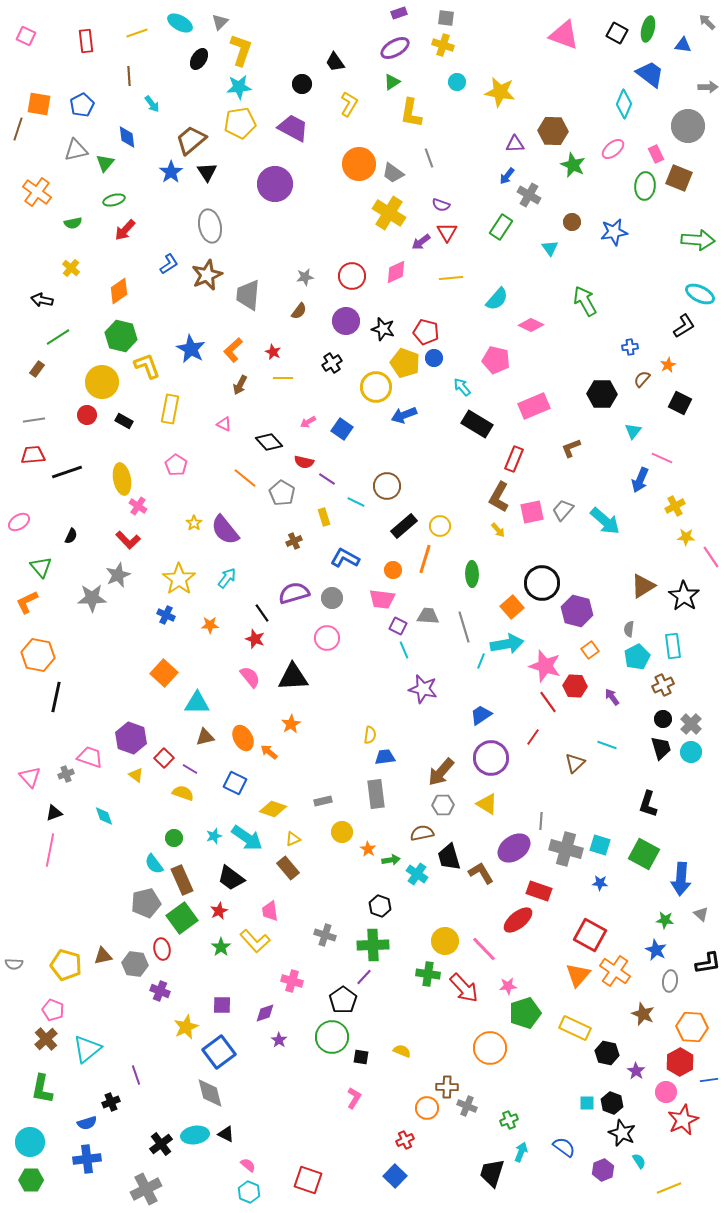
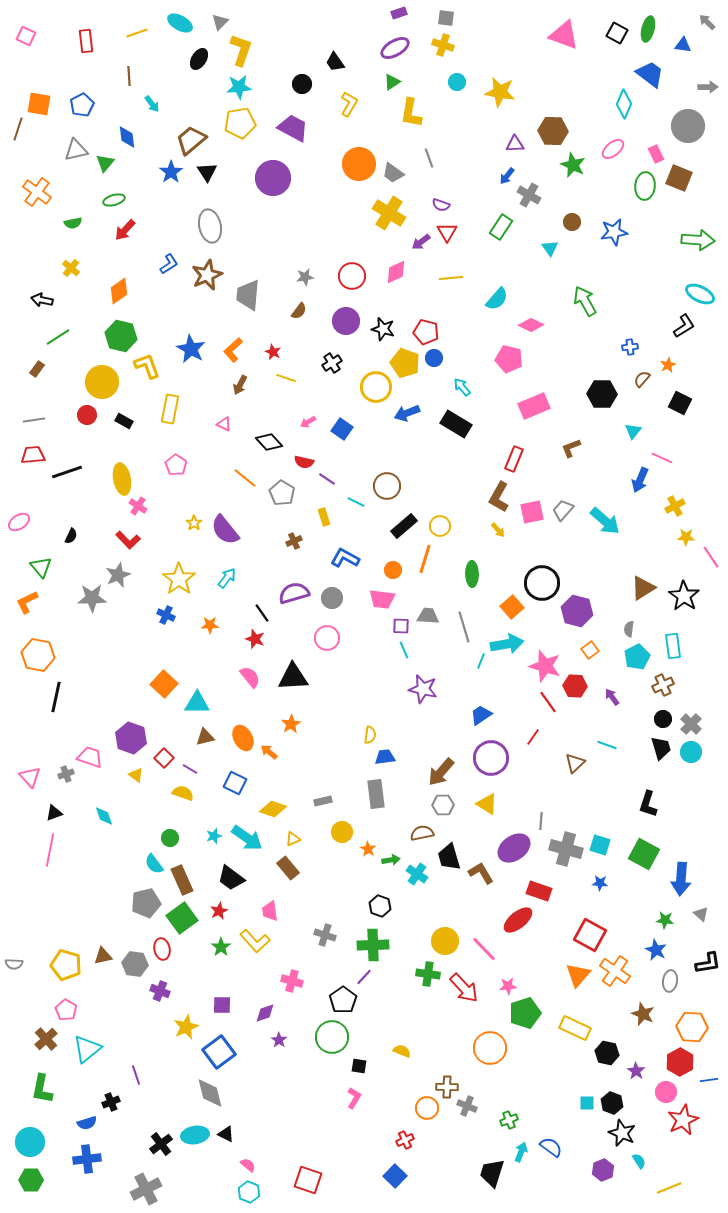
purple circle at (275, 184): moved 2 px left, 6 px up
pink pentagon at (496, 360): moved 13 px right, 1 px up
yellow line at (283, 378): moved 3 px right; rotated 18 degrees clockwise
blue arrow at (404, 415): moved 3 px right, 2 px up
black rectangle at (477, 424): moved 21 px left
brown triangle at (643, 586): moved 2 px down
purple square at (398, 626): moved 3 px right; rotated 24 degrees counterclockwise
orange square at (164, 673): moved 11 px down
green circle at (174, 838): moved 4 px left
pink pentagon at (53, 1010): moved 13 px right; rotated 10 degrees clockwise
black square at (361, 1057): moved 2 px left, 9 px down
blue semicircle at (564, 1147): moved 13 px left
